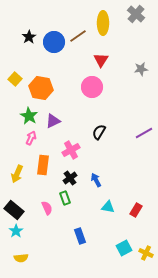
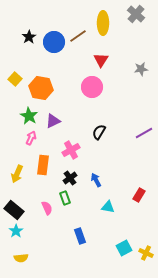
red rectangle: moved 3 px right, 15 px up
